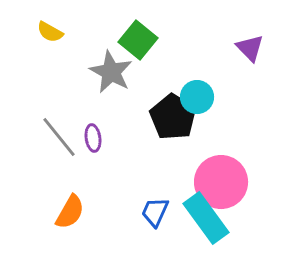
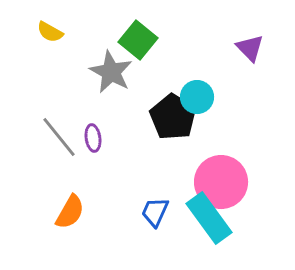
cyan rectangle: moved 3 px right
